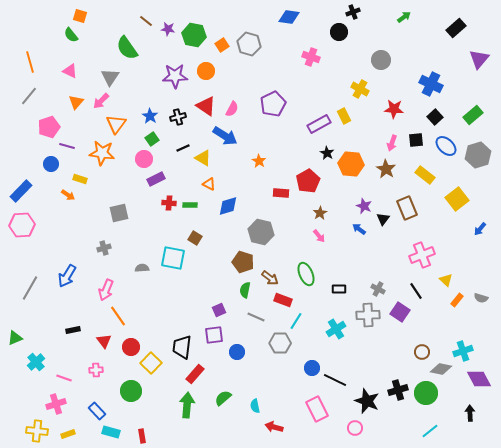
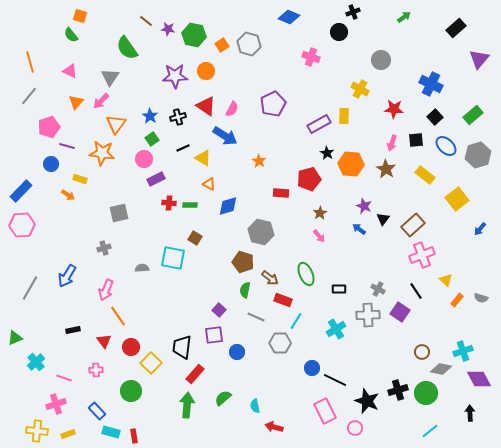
blue diamond at (289, 17): rotated 15 degrees clockwise
yellow rectangle at (344, 116): rotated 28 degrees clockwise
red pentagon at (308, 181): moved 1 px right, 2 px up; rotated 15 degrees clockwise
brown rectangle at (407, 208): moved 6 px right, 17 px down; rotated 70 degrees clockwise
purple square at (219, 310): rotated 24 degrees counterclockwise
pink rectangle at (317, 409): moved 8 px right, 2 px down
red rectangle at (142, 436): moved 8 px left
